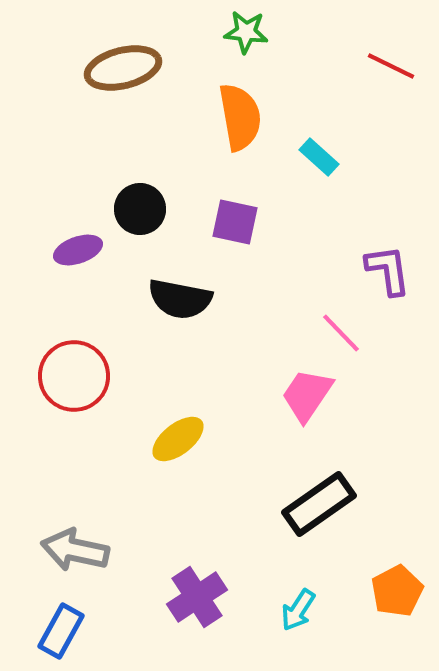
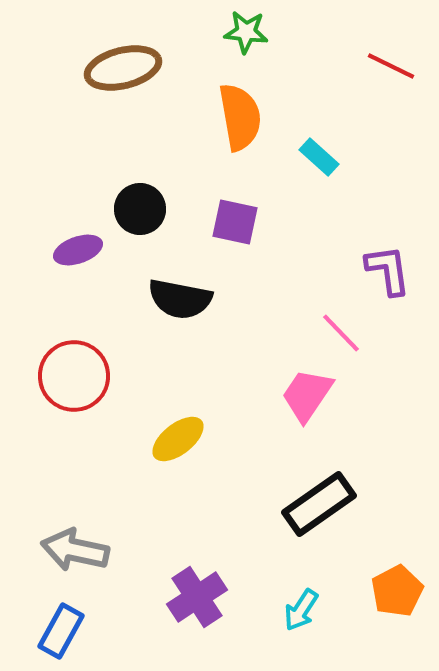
cyan arrow: moved 3 px right
